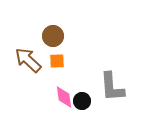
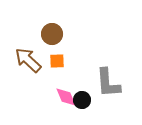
brown circle: moved 1 px left, 2 px up
gray L-shape: moved 4 px left, 4 px up
pink diamond: moved 2 px right; rotated 15 degrees counterclockwise
black circle: moved 1 px up
